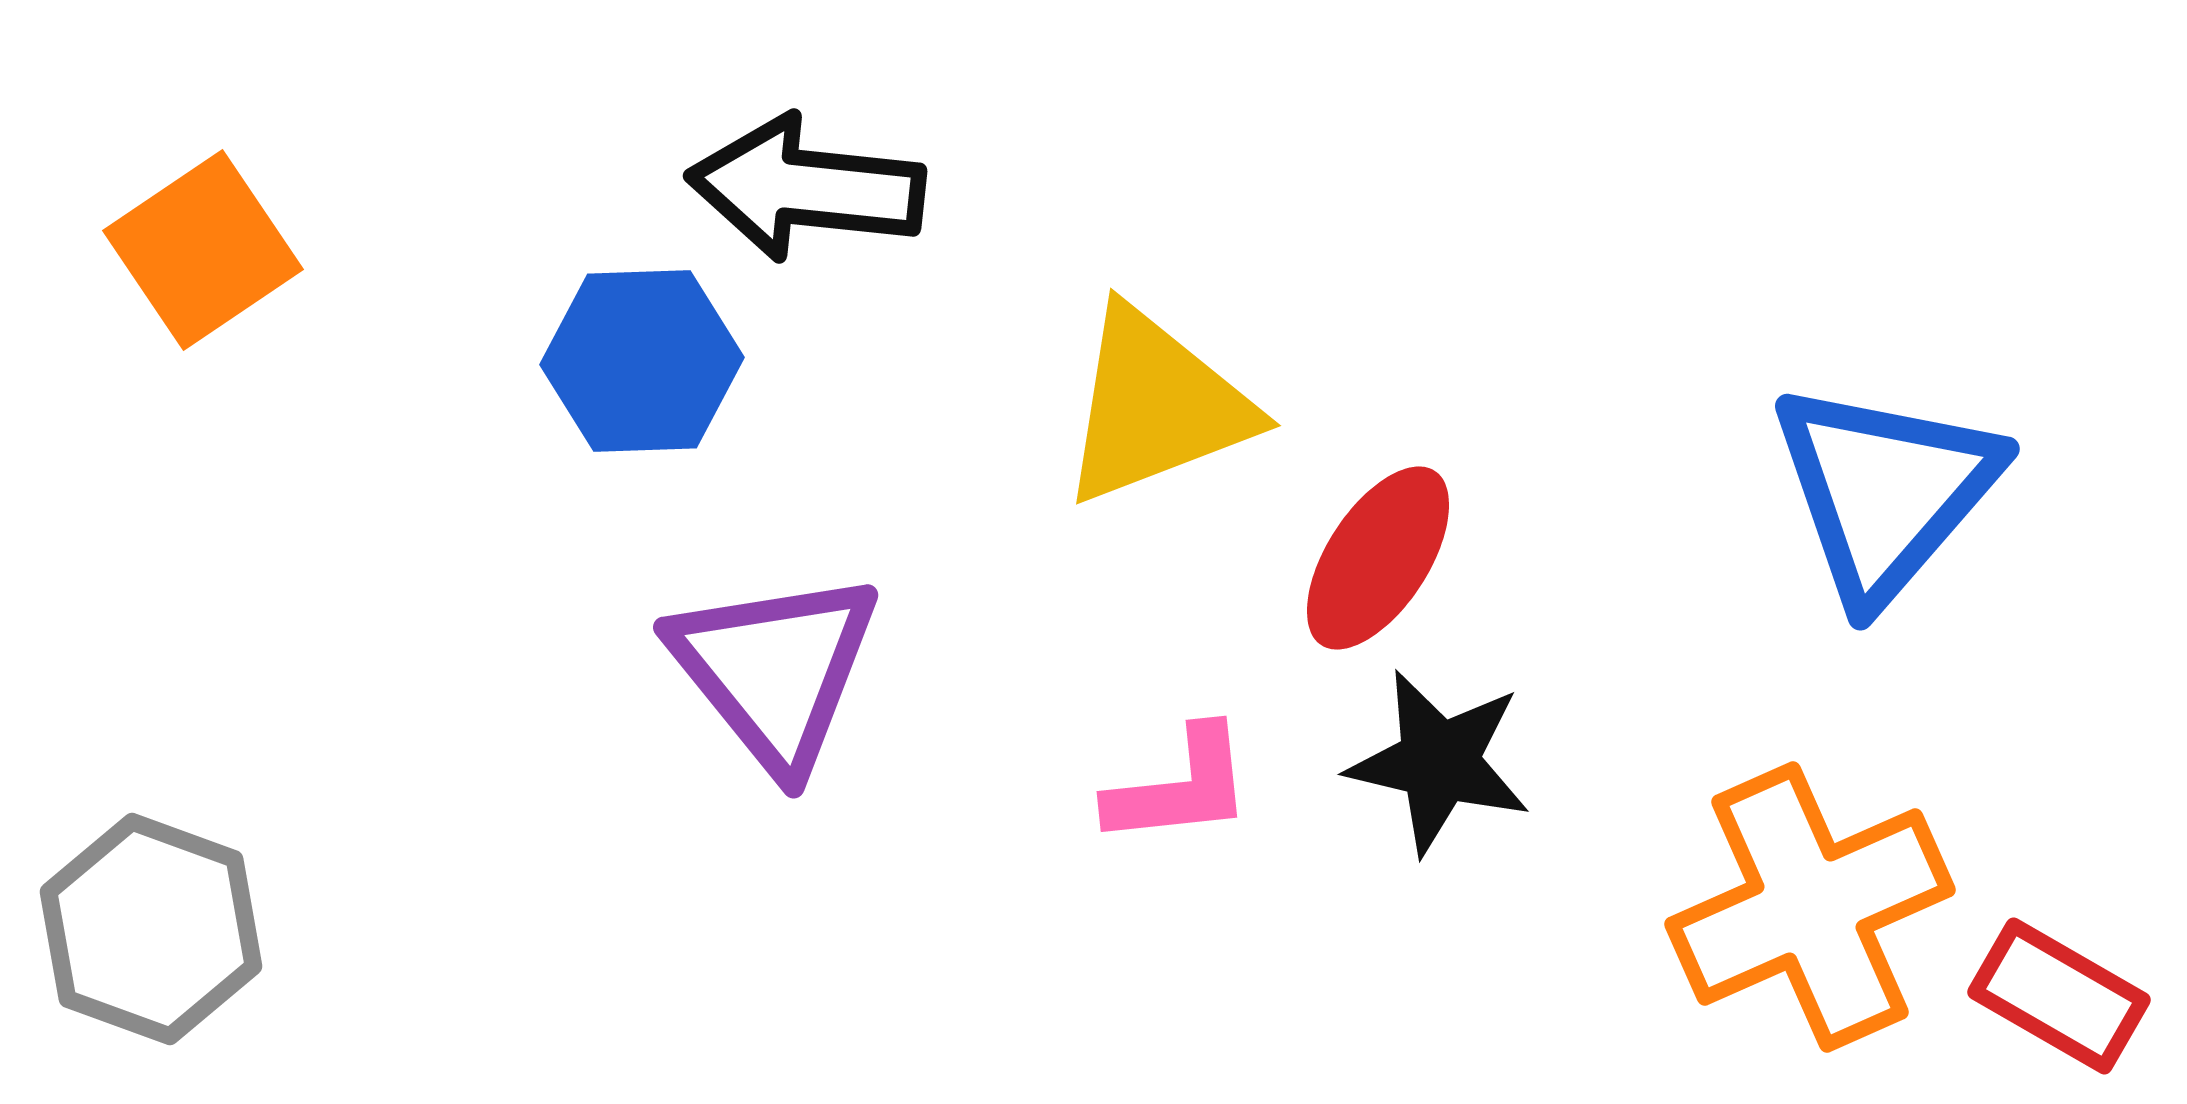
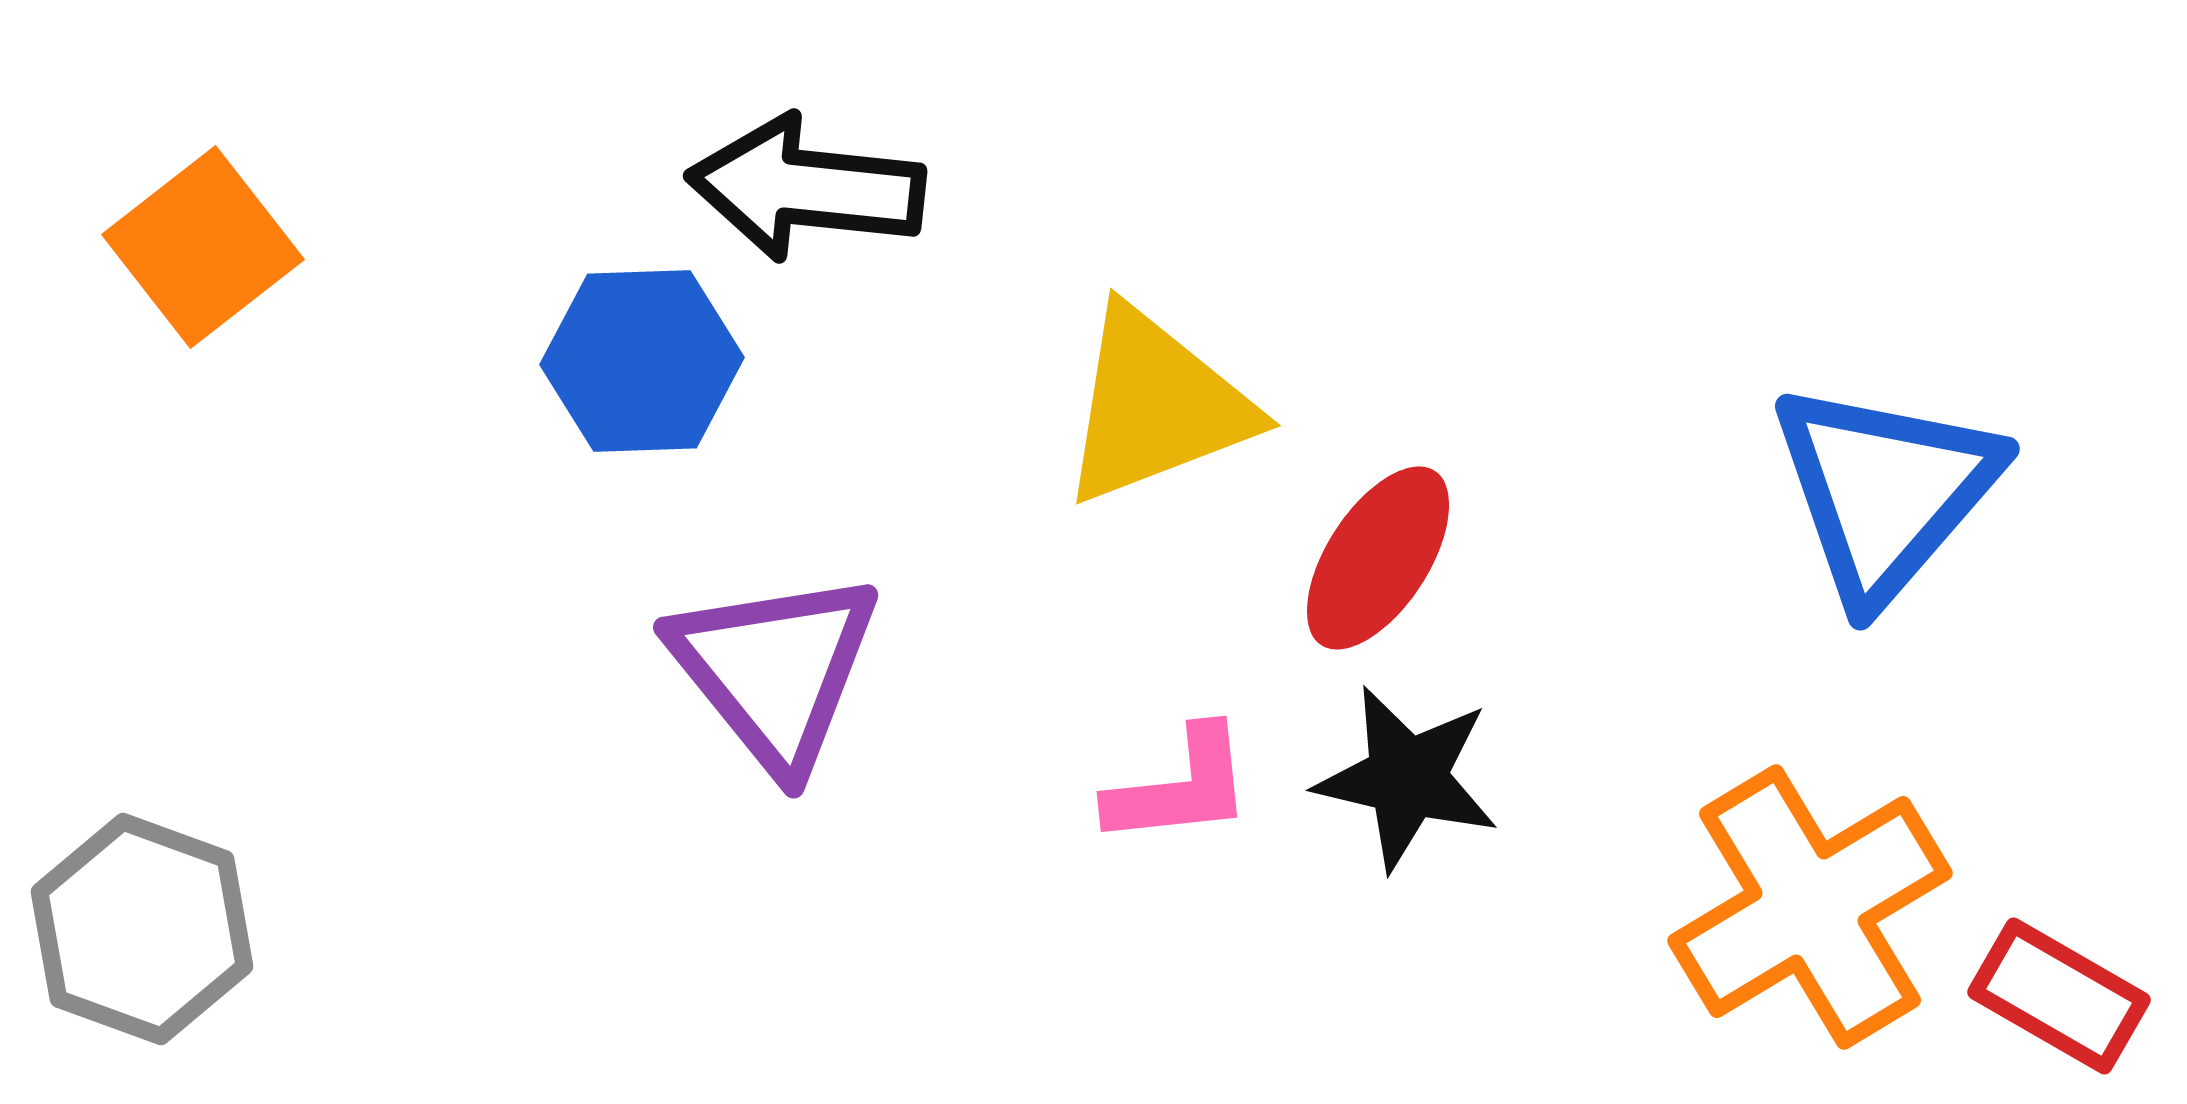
orange square: moved 3 px up; rotated 4 degrees counterclockwise
black star: moved 32 px left, 16 px down
orange cross: rotated 7 degrees counterclockwise
gray hexagon: moved 9 px left
